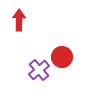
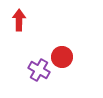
purple cross: rotated 20 degrees counterclockwise
